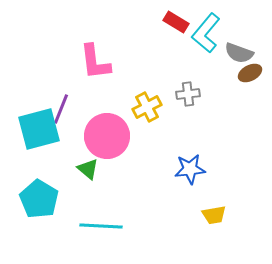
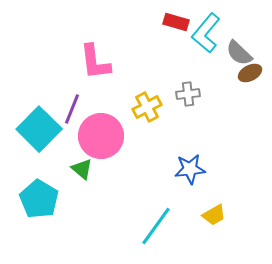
red rectangle: rotated 15 degrees counterclockwise
gray semicircle: rotated 24 degrees clockwise
purple line: moved 11 px right
cyan square: rotated 30 degrees counterclockwise
pink circle: moved 6 px left
green triangle: moved 6 px left
yellow trapezoid: rotated 20 degrees counterclockwise
cyan line: moved 55 px right; rotated 57 degrees counterclockwise
